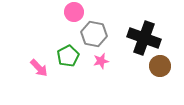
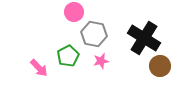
black cross: rotated 12 degrees clockwise
